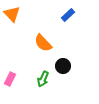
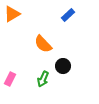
orange triangle: rotated 42 degrees clockwise
orange semicircle: moved 1 px down
